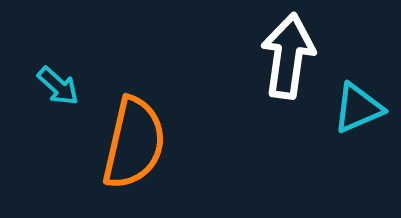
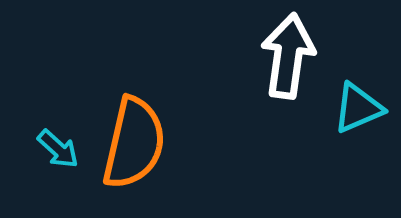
cyan arrow: moved 63 px down
